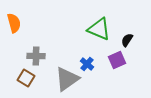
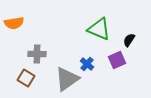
orange semicircle: rotated 96 degrees clockwise
black semicircle: moved 2 px right
gray cross: moved 1 px right, 2 px up
